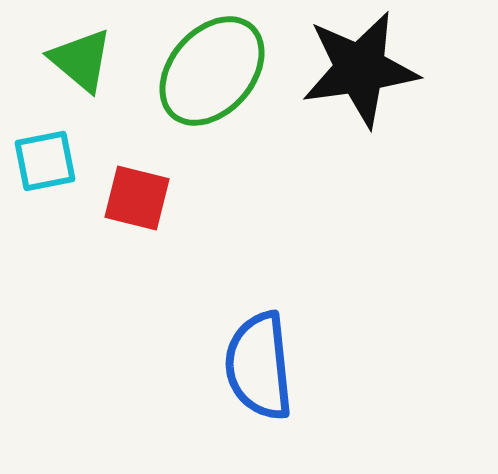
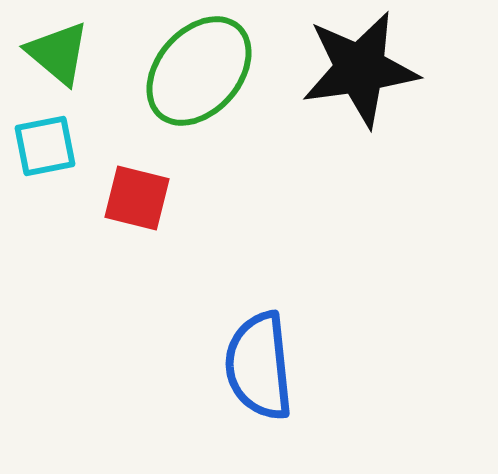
green triangle: moved 23 px left, 7 px up
green ellipse: moved 13 px left
cyan square: moved 15 px up
